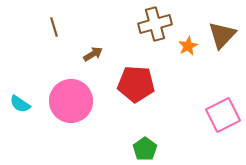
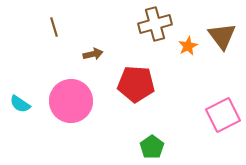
brown triangle: moved 1 px down; rotated 20 degrees counterclockwise
brown arrow: rotated 18 degrees clockwise
green pentagon: moved 7 px right, 2 px up
